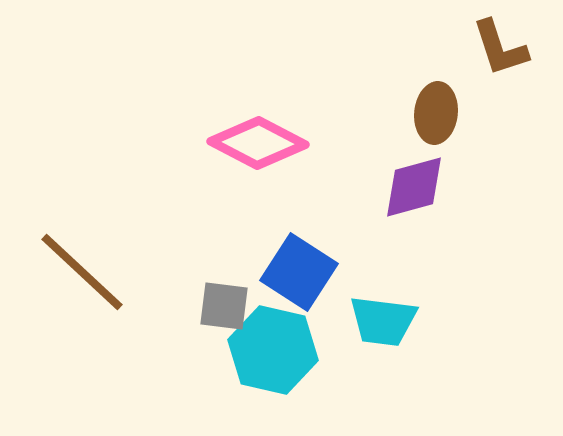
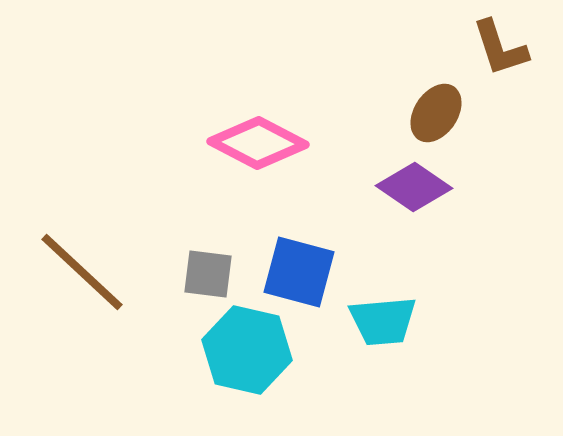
brown ellipse: rotated 28 degrees clockwise
purple diamond: rotated 50 degrees clockwise
blue square: rotated 18 degrees counterclockwise
gray square: moved 16 px left, 32 px up
cyan trapezoid: rotated 12 degrees counterclockwise
cyan hexagon: moved 26 px left
